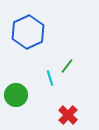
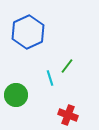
red cross: rotated 24 degrees counterclockwise
